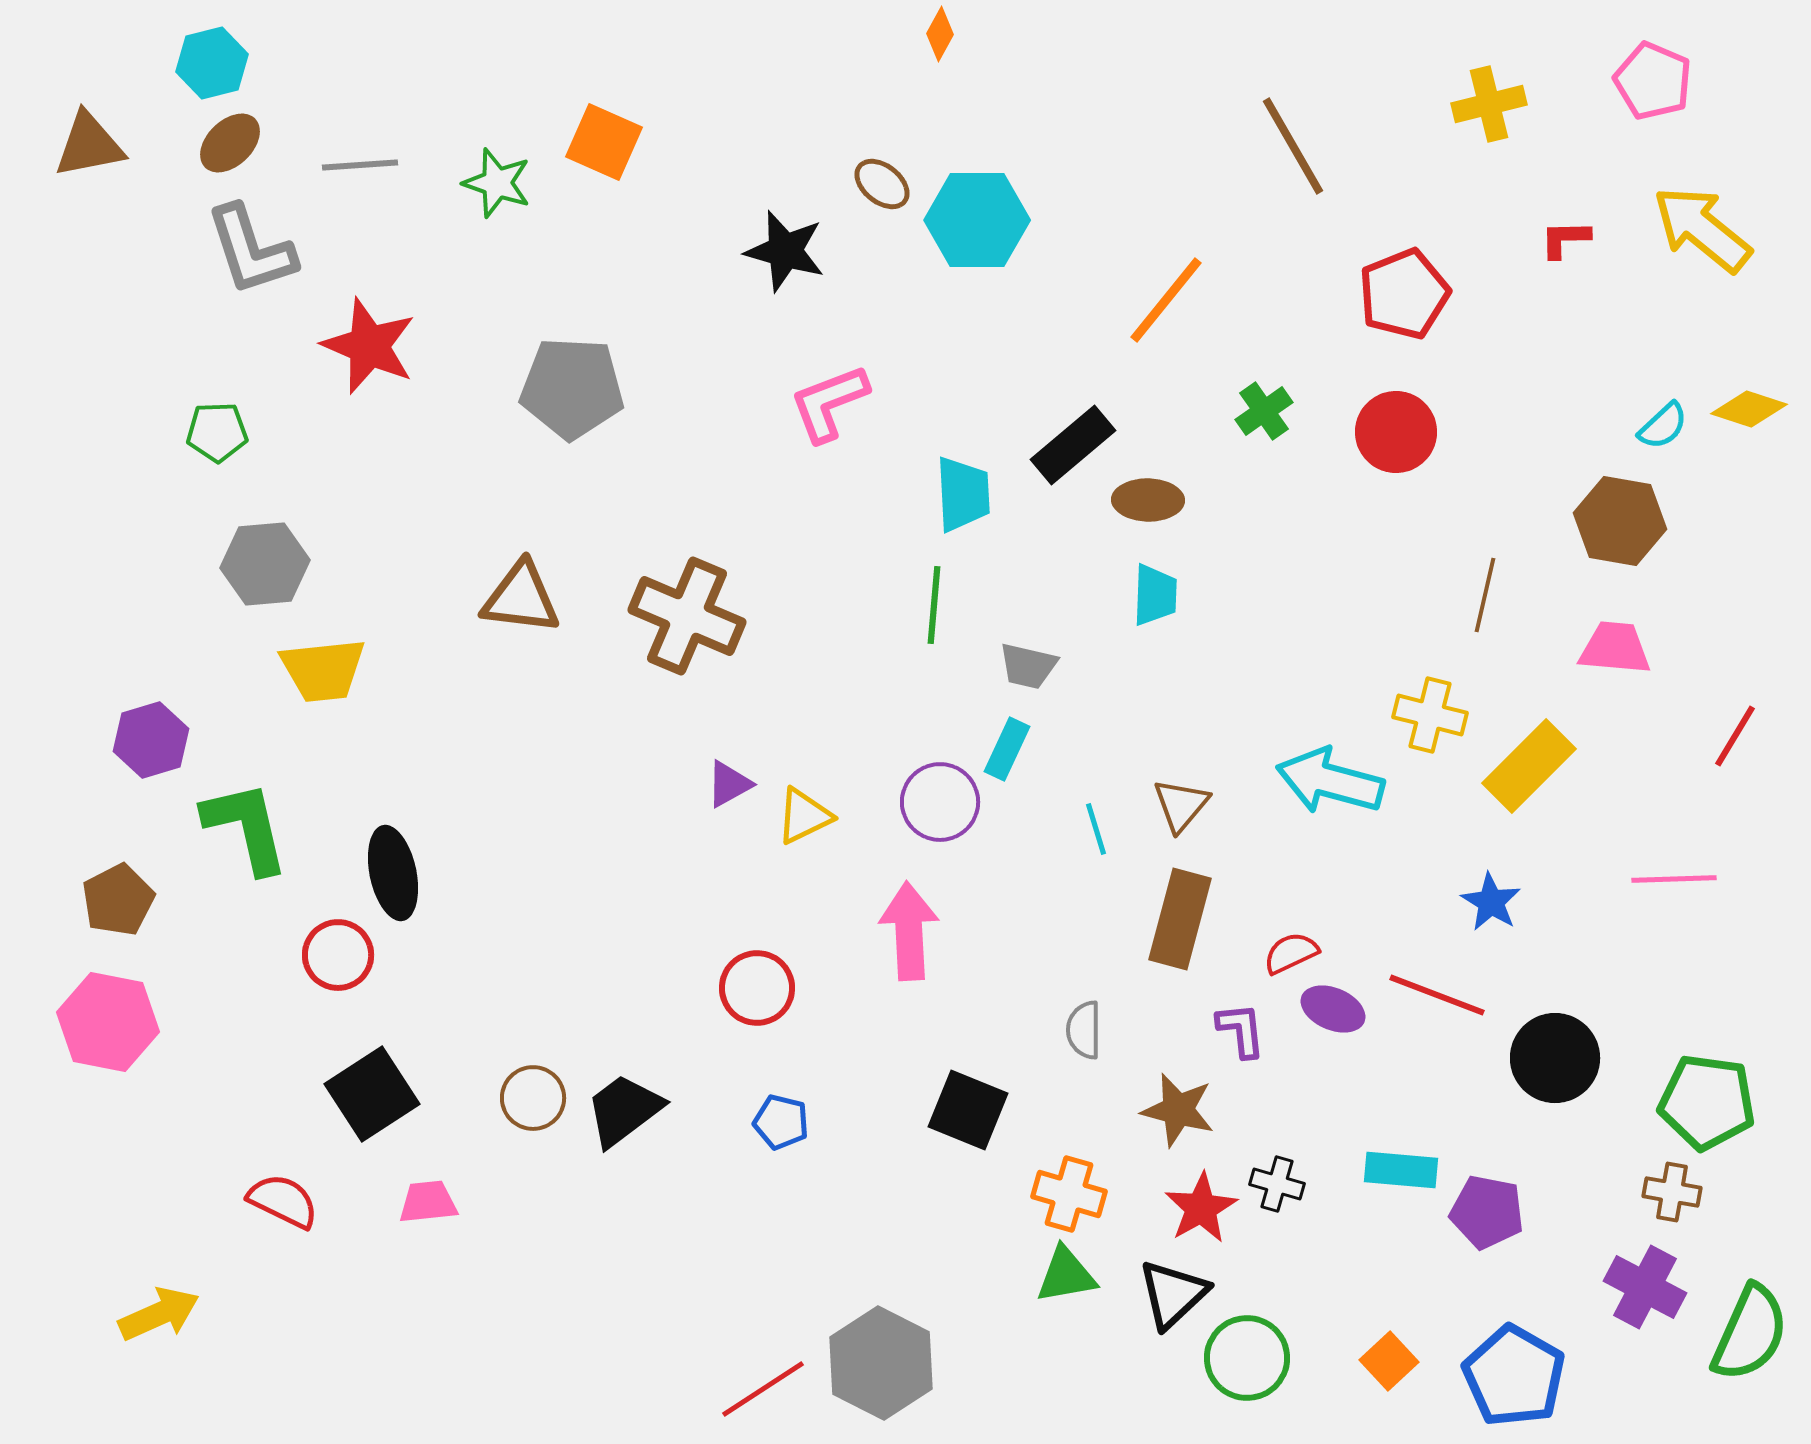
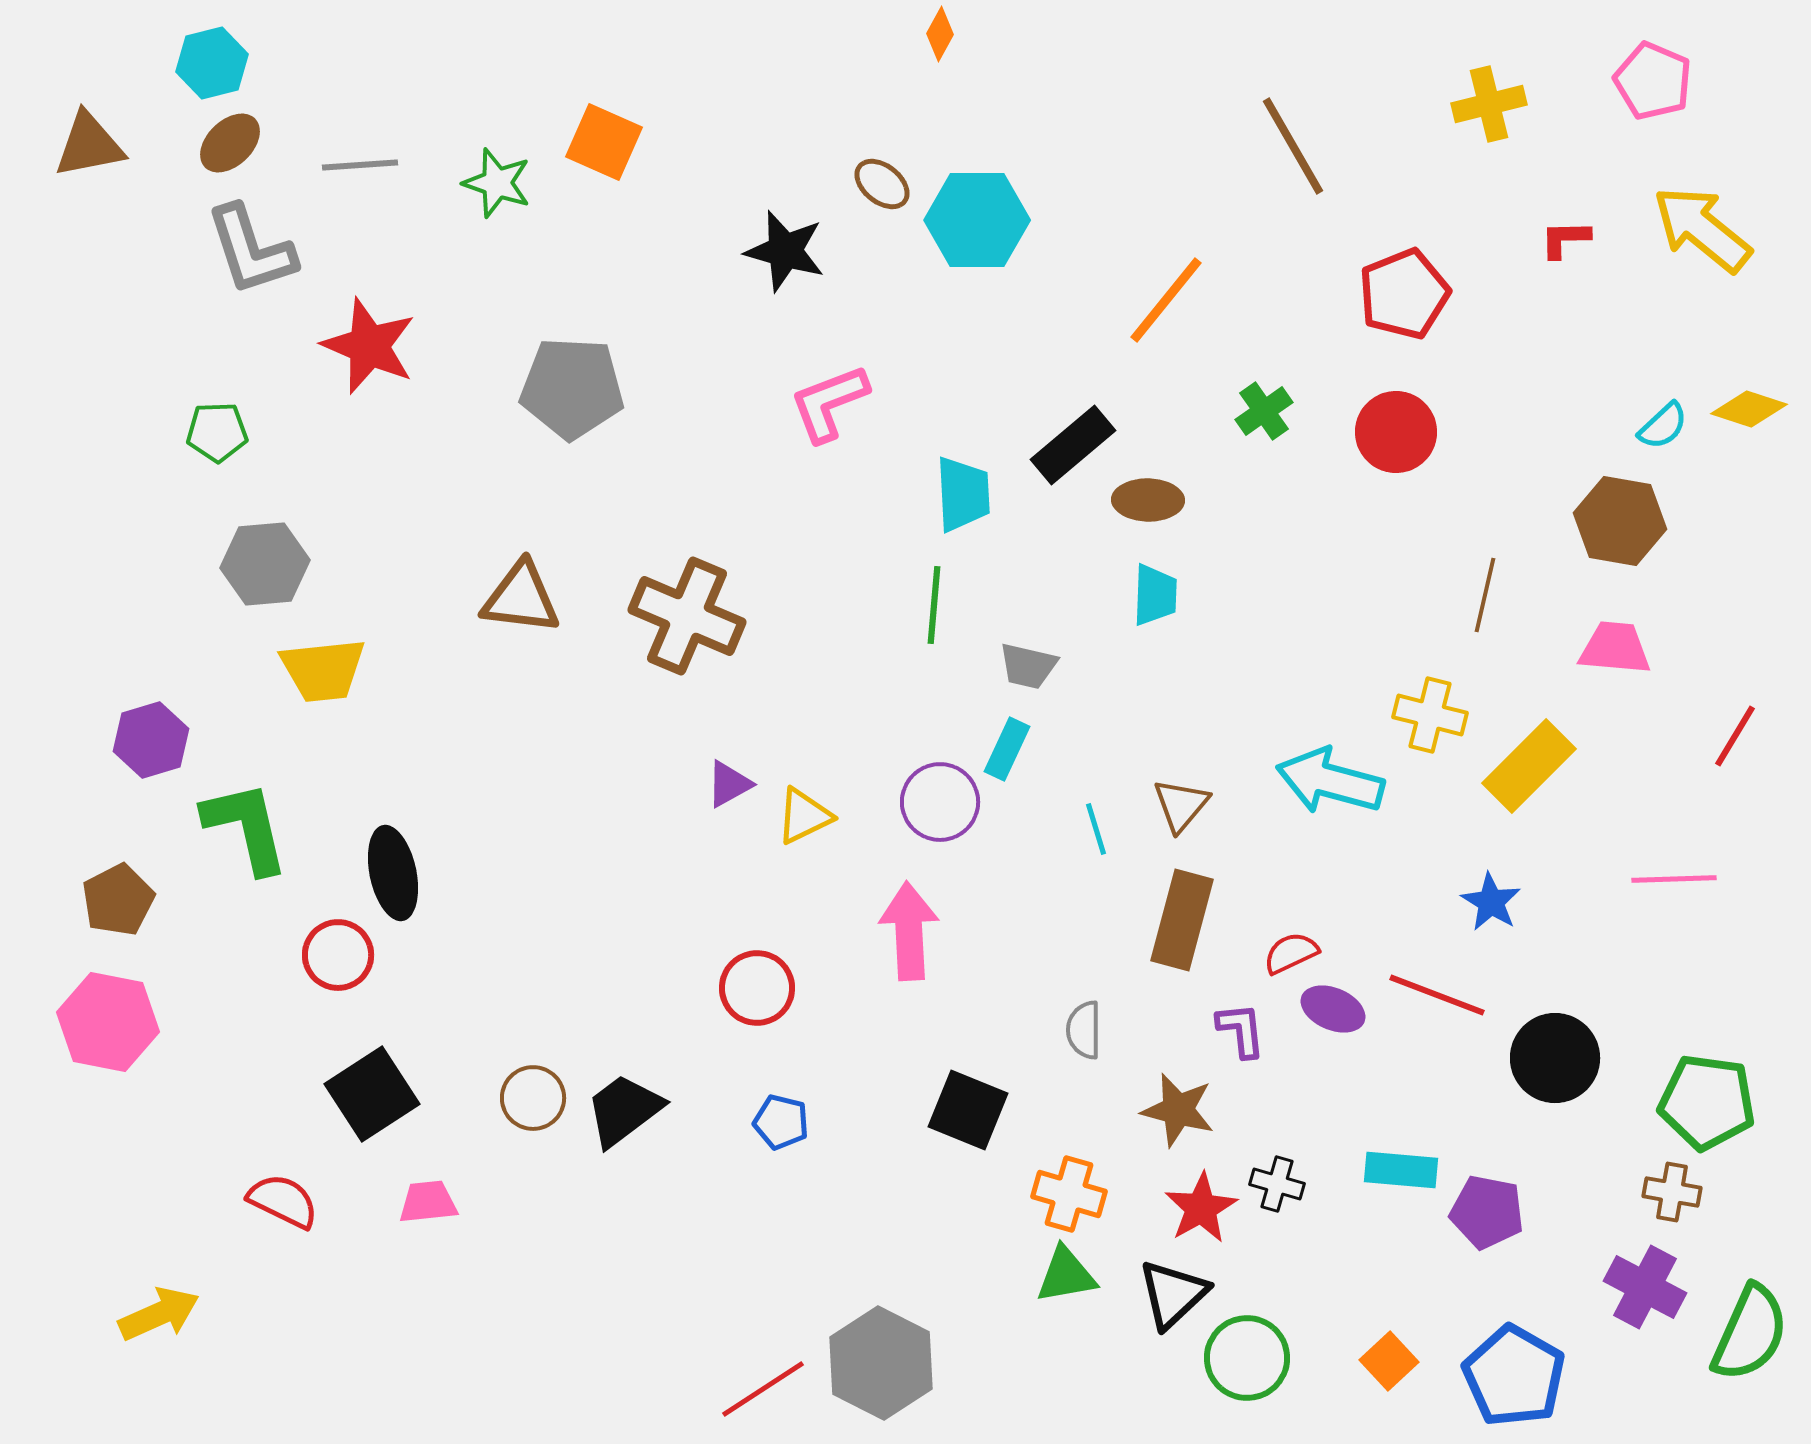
brown rectangle at (1180, 919): moved 2 px right, 1 px down
